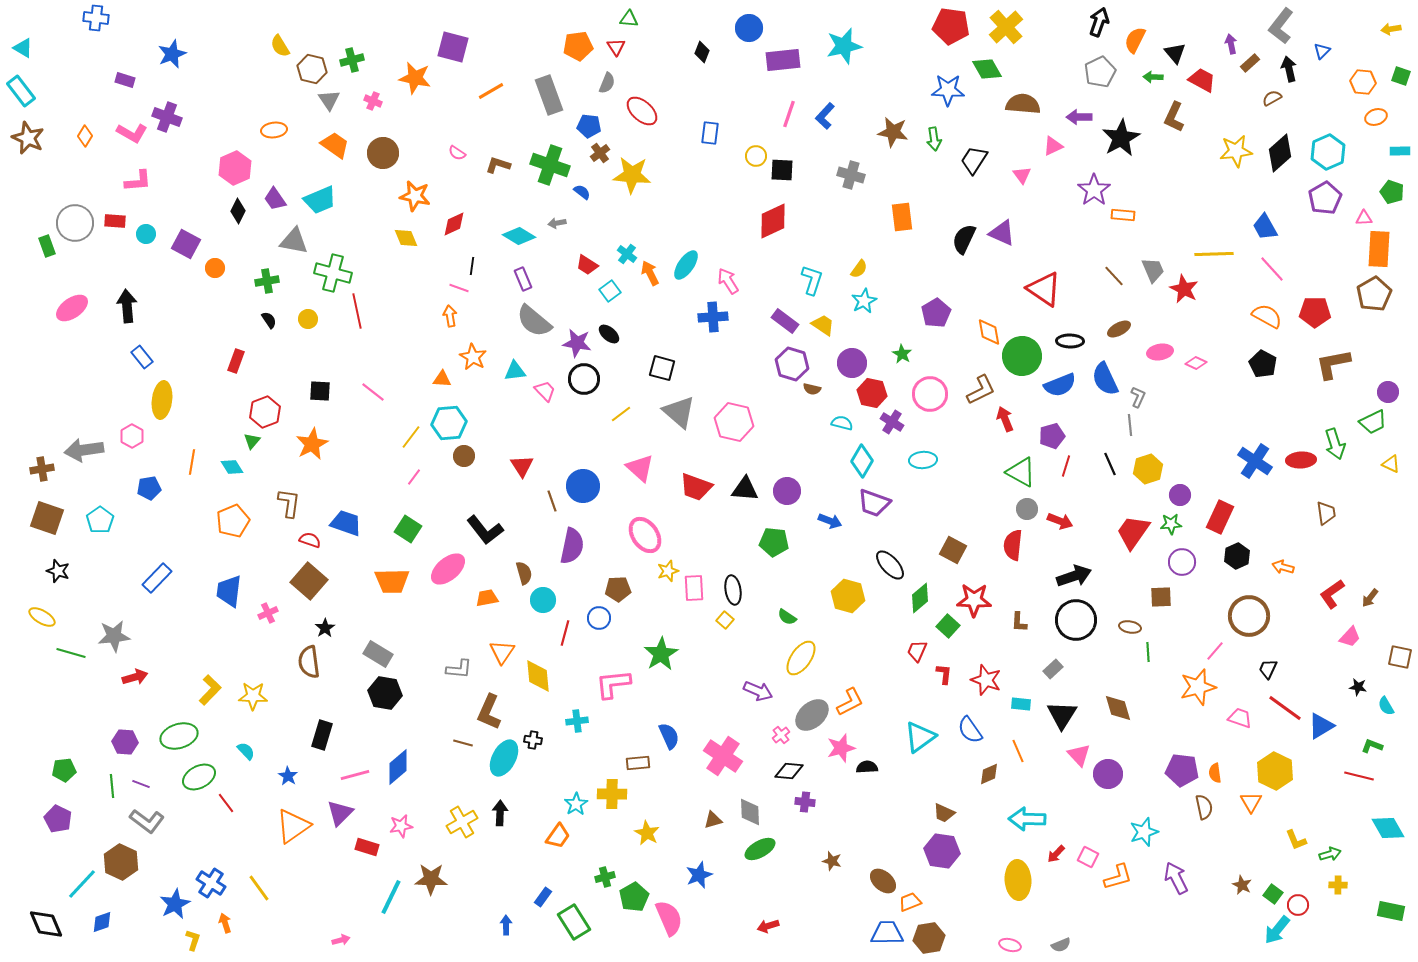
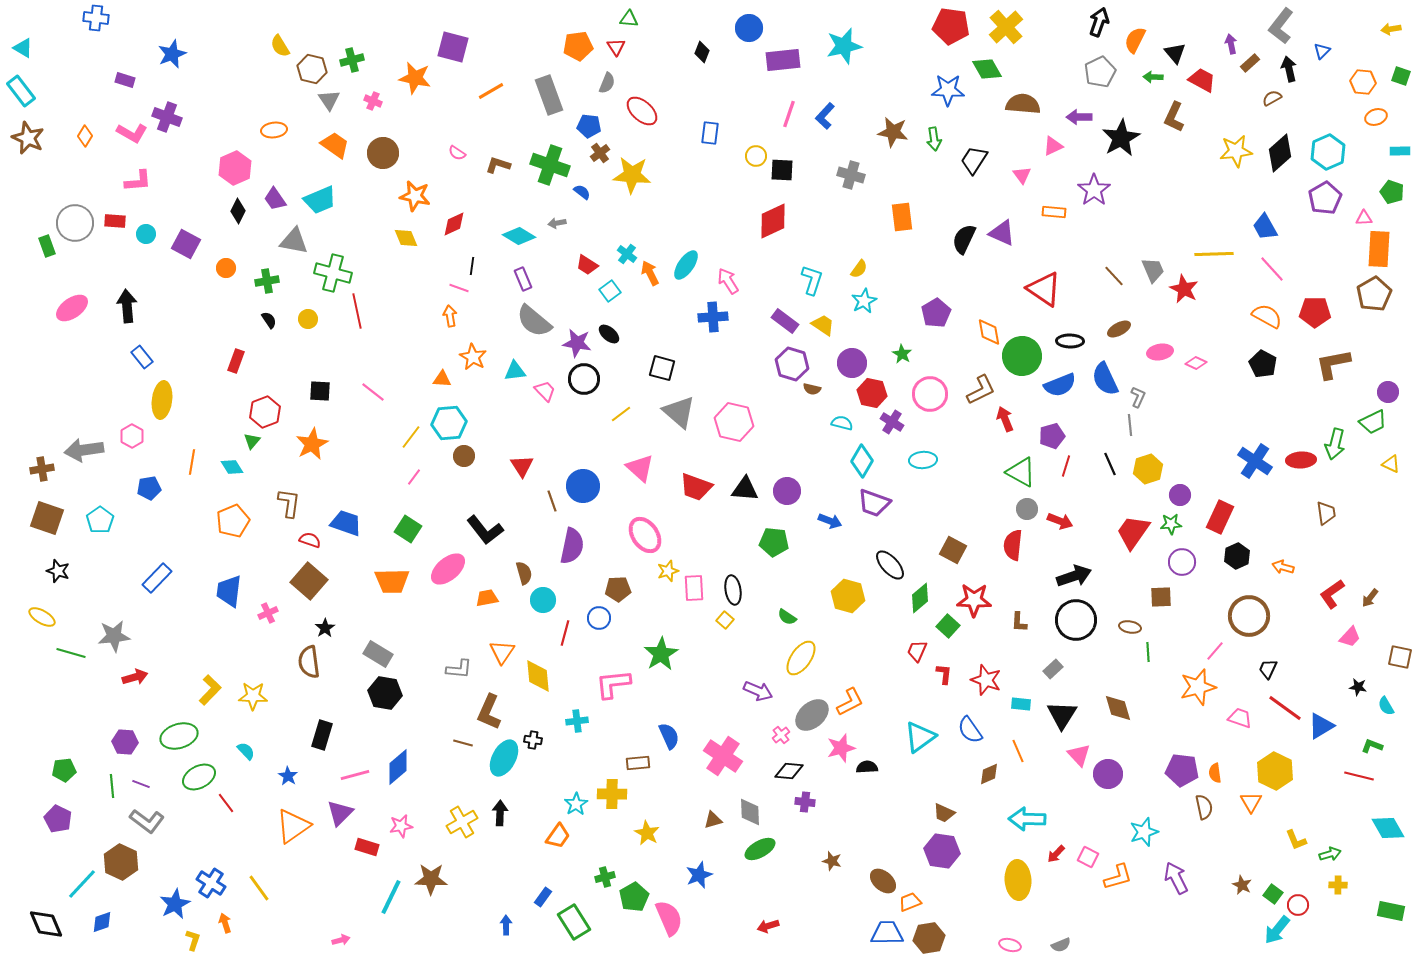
orange rectangle at (1123, 215): moved 69 px left, 3 px up
orange circle at (215, 268): moved 11 px right
green arrow at (1335, 444): rotated 32 degrees clockwise
